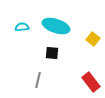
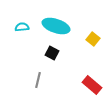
black square: rotated 24 degrees clockwise
red rectangle: moved 1 px right, 3 px down; rotated 12 degrees counterclockwise
